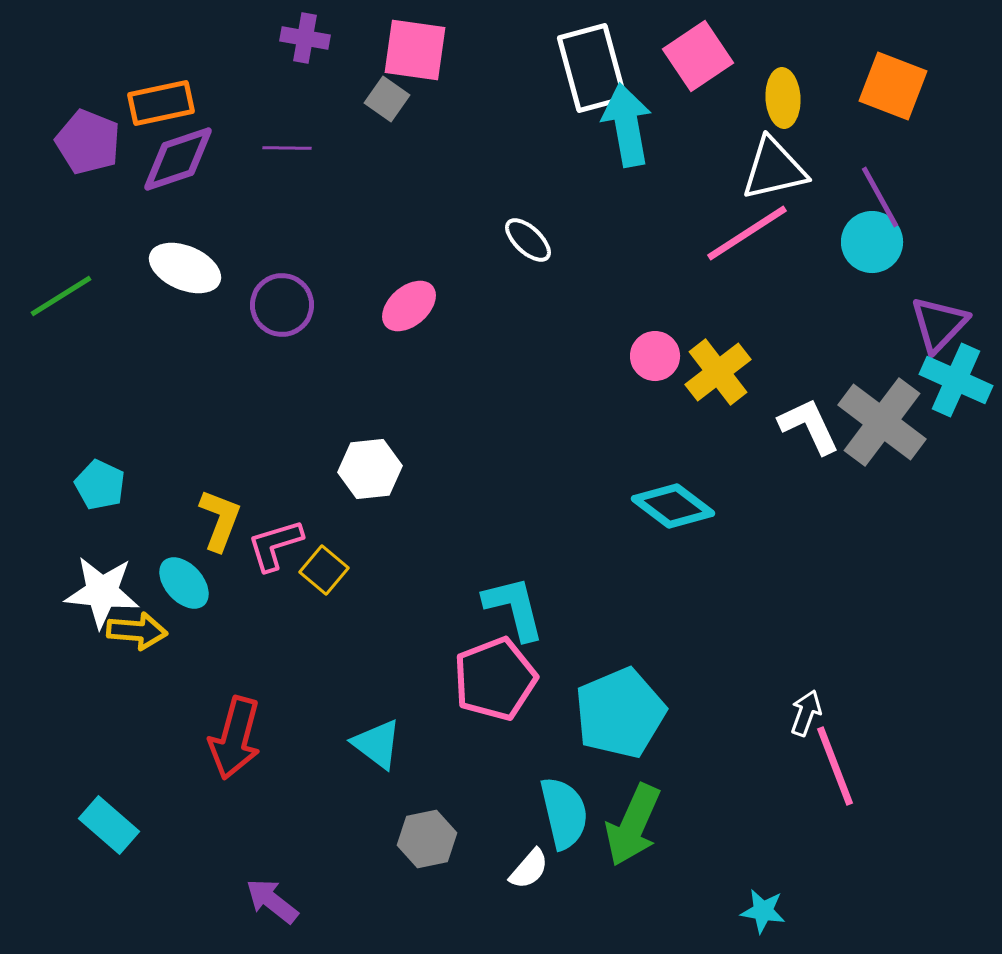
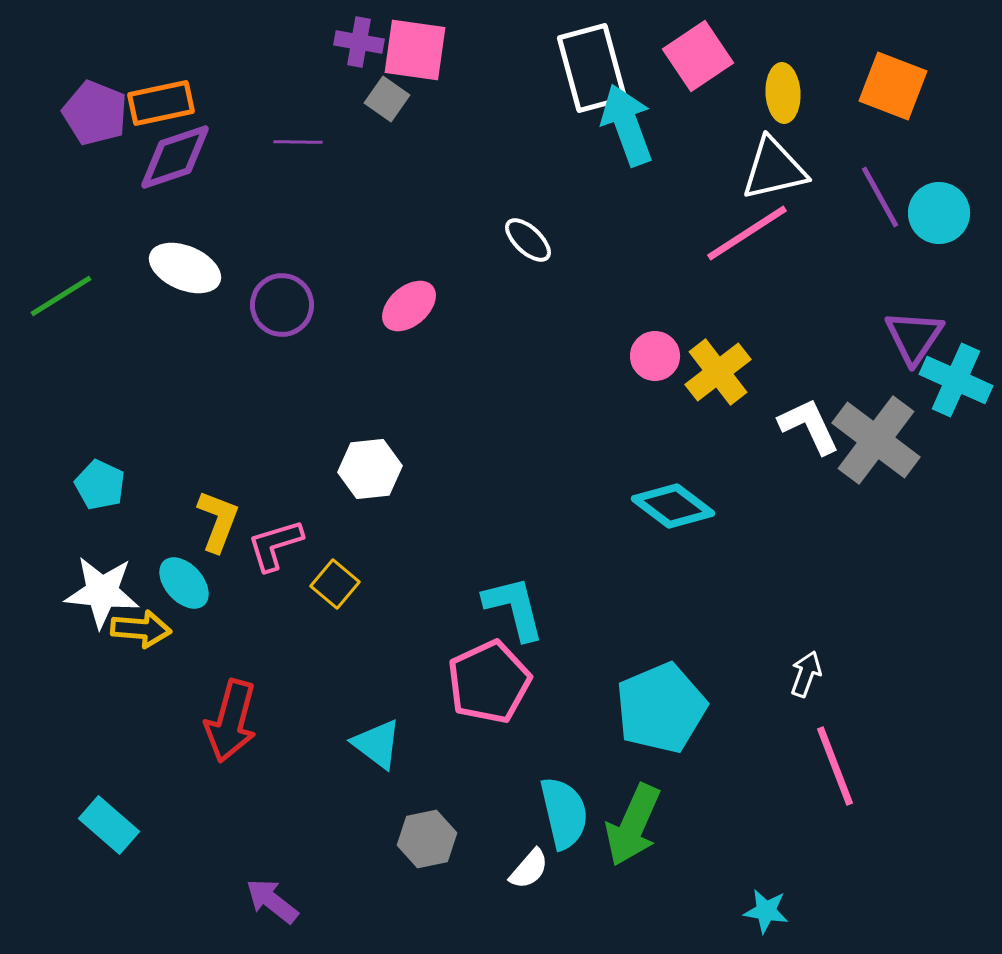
purple cross at (305, 38): moved 54 px right, 4 px down
yellow ellipse at (783, 98): moved 5 px up
cyan arrow at (627, 125): rotated 10 degrees counterclockwise
purple pentagon at (88, 142): moved 7 px right, 29 px up
purple line at (287, 148): moved 11 px right, 6 px up
purple diamond at (178, 159): moved 3 px left, 2 px up
cyan circle at (872, 242): moved 67 px right, 29 px up
purple triangle at (939, 324): moved 25 px left, 13 px down; rotated 10 degrees counterclockwise
gray cross at (882, 422): moved 6 px left, 18 px down
yellow L-shape at (220, 520): moved 2 px left, 1 px down
yellow square at (324, 570): moved 11 px right, 14 px down
yellow arrow at (137, 631): moved 4 px right, 2 px up
pink pentagon at (495, 679): moved 6 px left, 3 px down; rotated 4 degrees counterclockwise
cyan pentagon at (620, 713): moved 41 px right, 5 px up
white arrow at (806, 713): moved 39 px up
red arrow at (235, 738): moved 4 px left, 17 px up
cyan star at (763, 911): moved 3 px right
